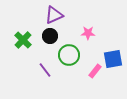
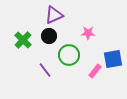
black circle: moved 1 px left
